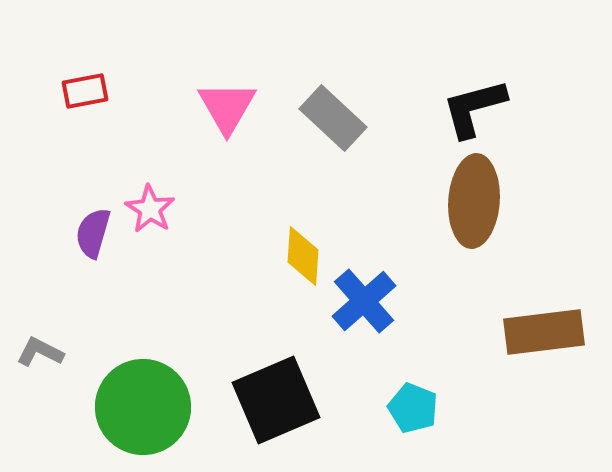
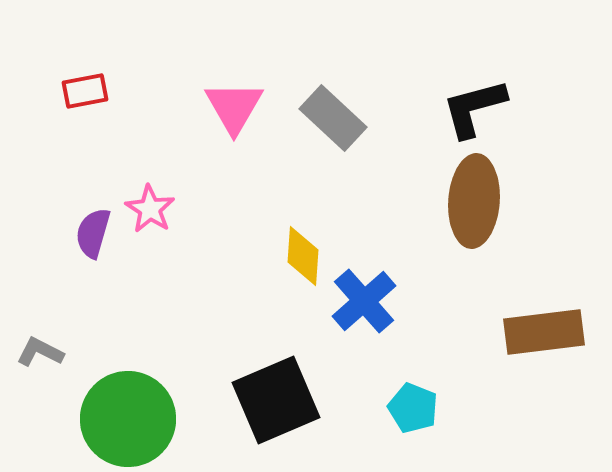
pink triangle: moved 7 px right
green circle: moved 15 px left, 12 px down
